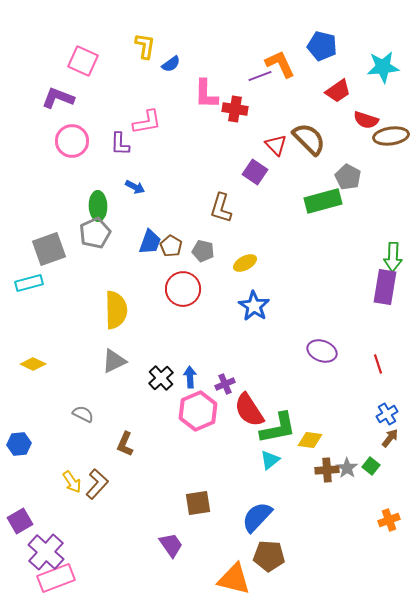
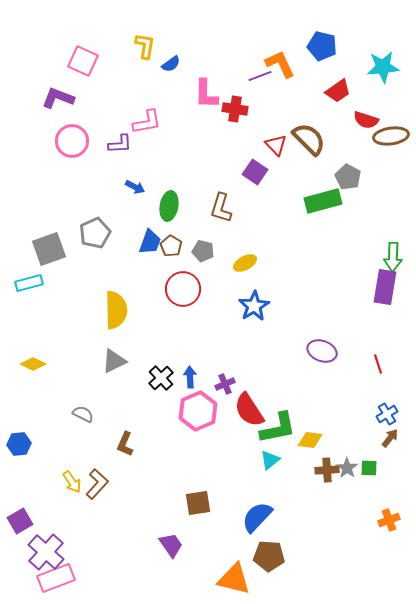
purple L-shape at (120, 144): rotated 95 degrees counterclockwise
green ellipse at (98, 206): moved 71 px right; rotated 12 degrees clockwise
blue star at (254, 306): rotated 8 degrees clockwise
green square at (371, 466): moved 2 px left, 2 px down; rotated 36 degrees counterclockwise
